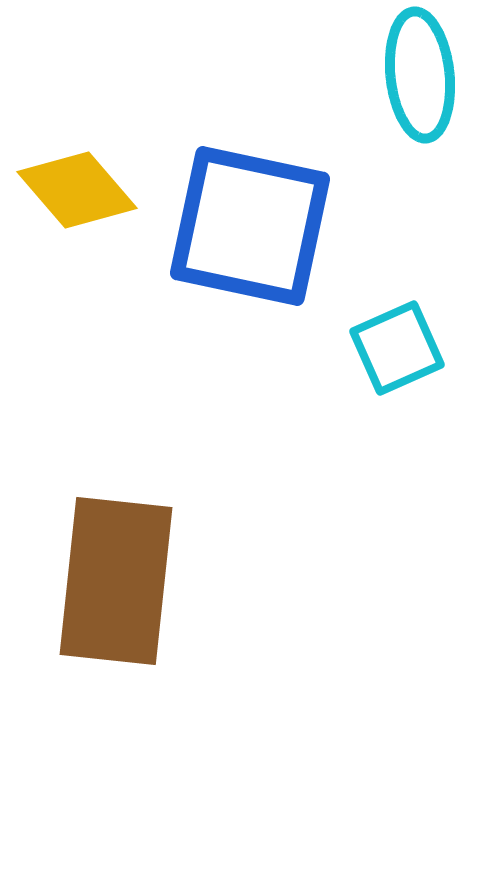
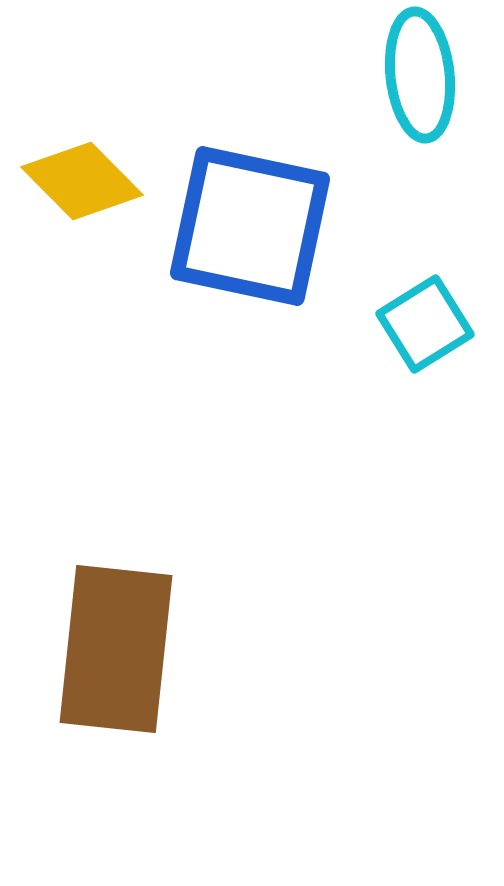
yellow diamond: moved 5 px right, 9 px up; rotated 4 degrees counterclockwise
cyan square: moved 28 px right, 24 px up; rotated 8 degrees counterclockwise
brown rectangle: moved 68 px down
